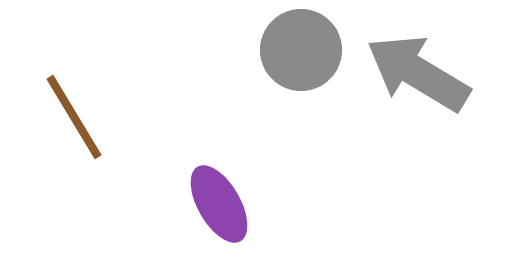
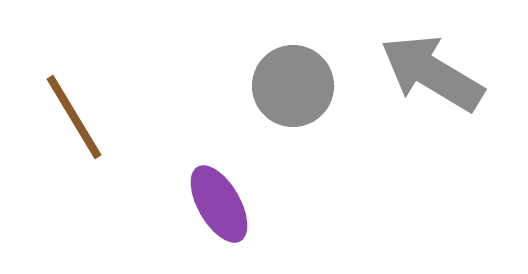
gray circle: moved 8 px left, 36 px down
gray arrow: moved 14 px right
